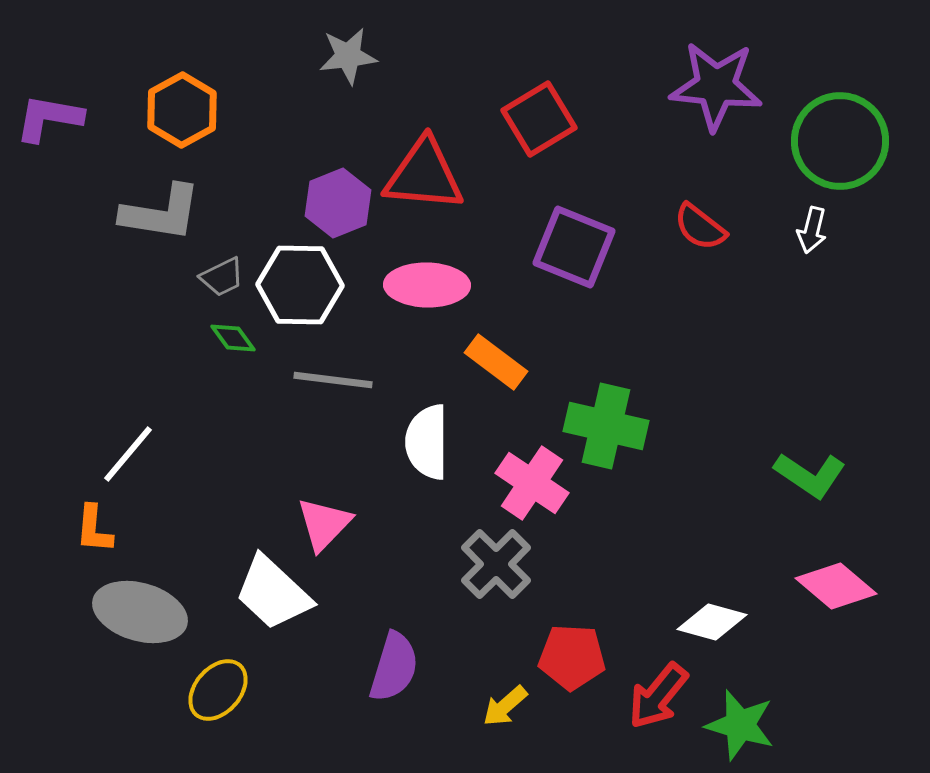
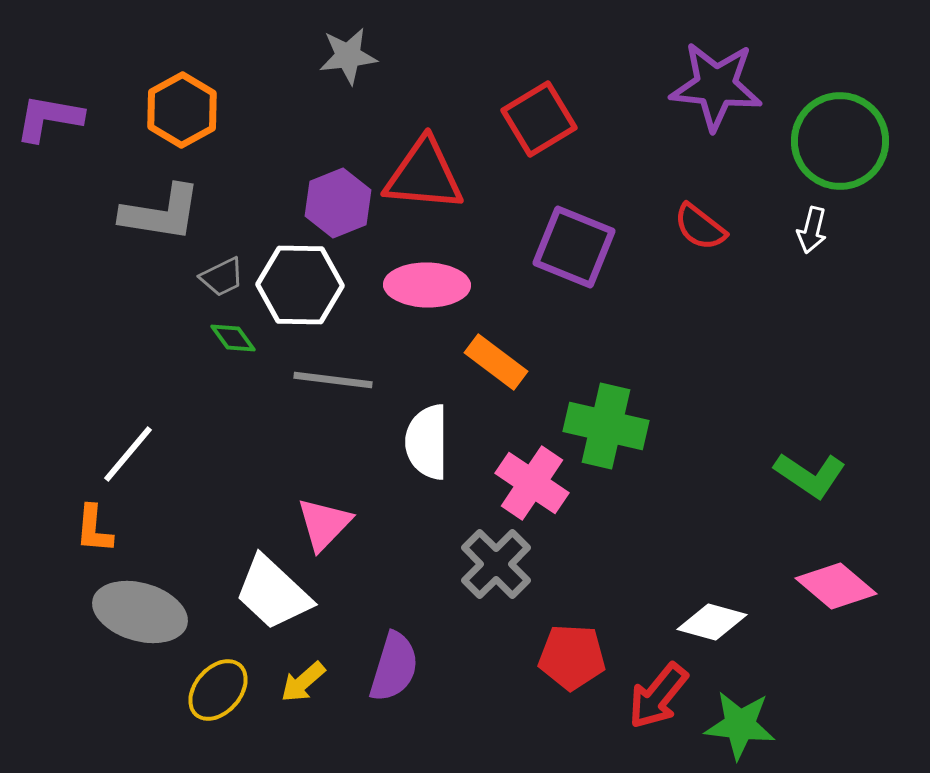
yellow arrow: moved 202 px left, 24 px up
green star: rotated 10 degrees counterclockwise
